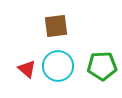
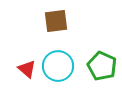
brown square: moved 5 px up
green pentagon: rotated 28 degrees clockwise
